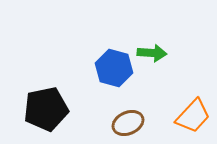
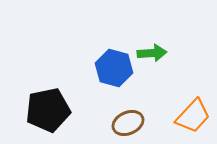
green arrow: rotated 8 degrees counterclockwise
black pentagon: moved 2 px right, 1 px down
